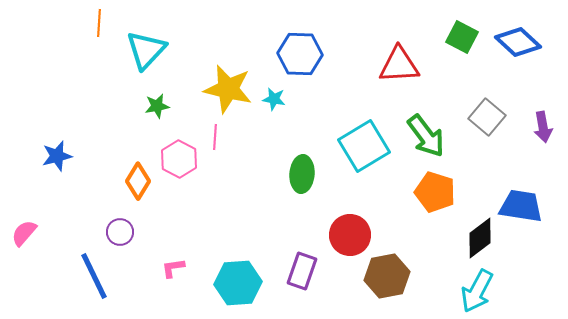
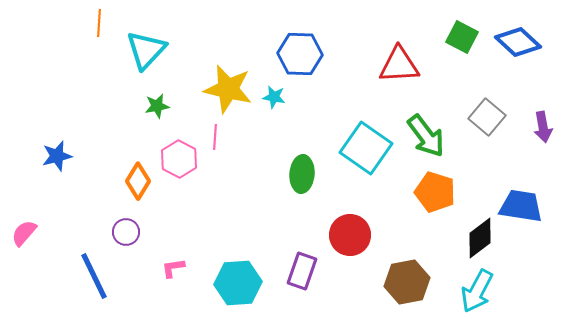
cyan star: moved 2 px up
cyan square: moved 2 px right, 2 px down; rotated 24 degrees counterclockwise
purple circle: moved 6 px right
brown hexagon: moved 20 px right, 6 px down
